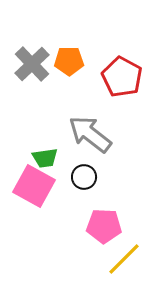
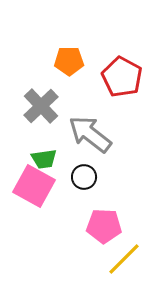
gray cross: moved 9 px right, 42 px down
green trapezoid: moved 1 px left, 1 px down
